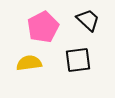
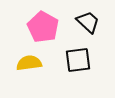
black trapezoid: moved 2 px down
pink pentagon: rotated 16 degrees counterclockwise
